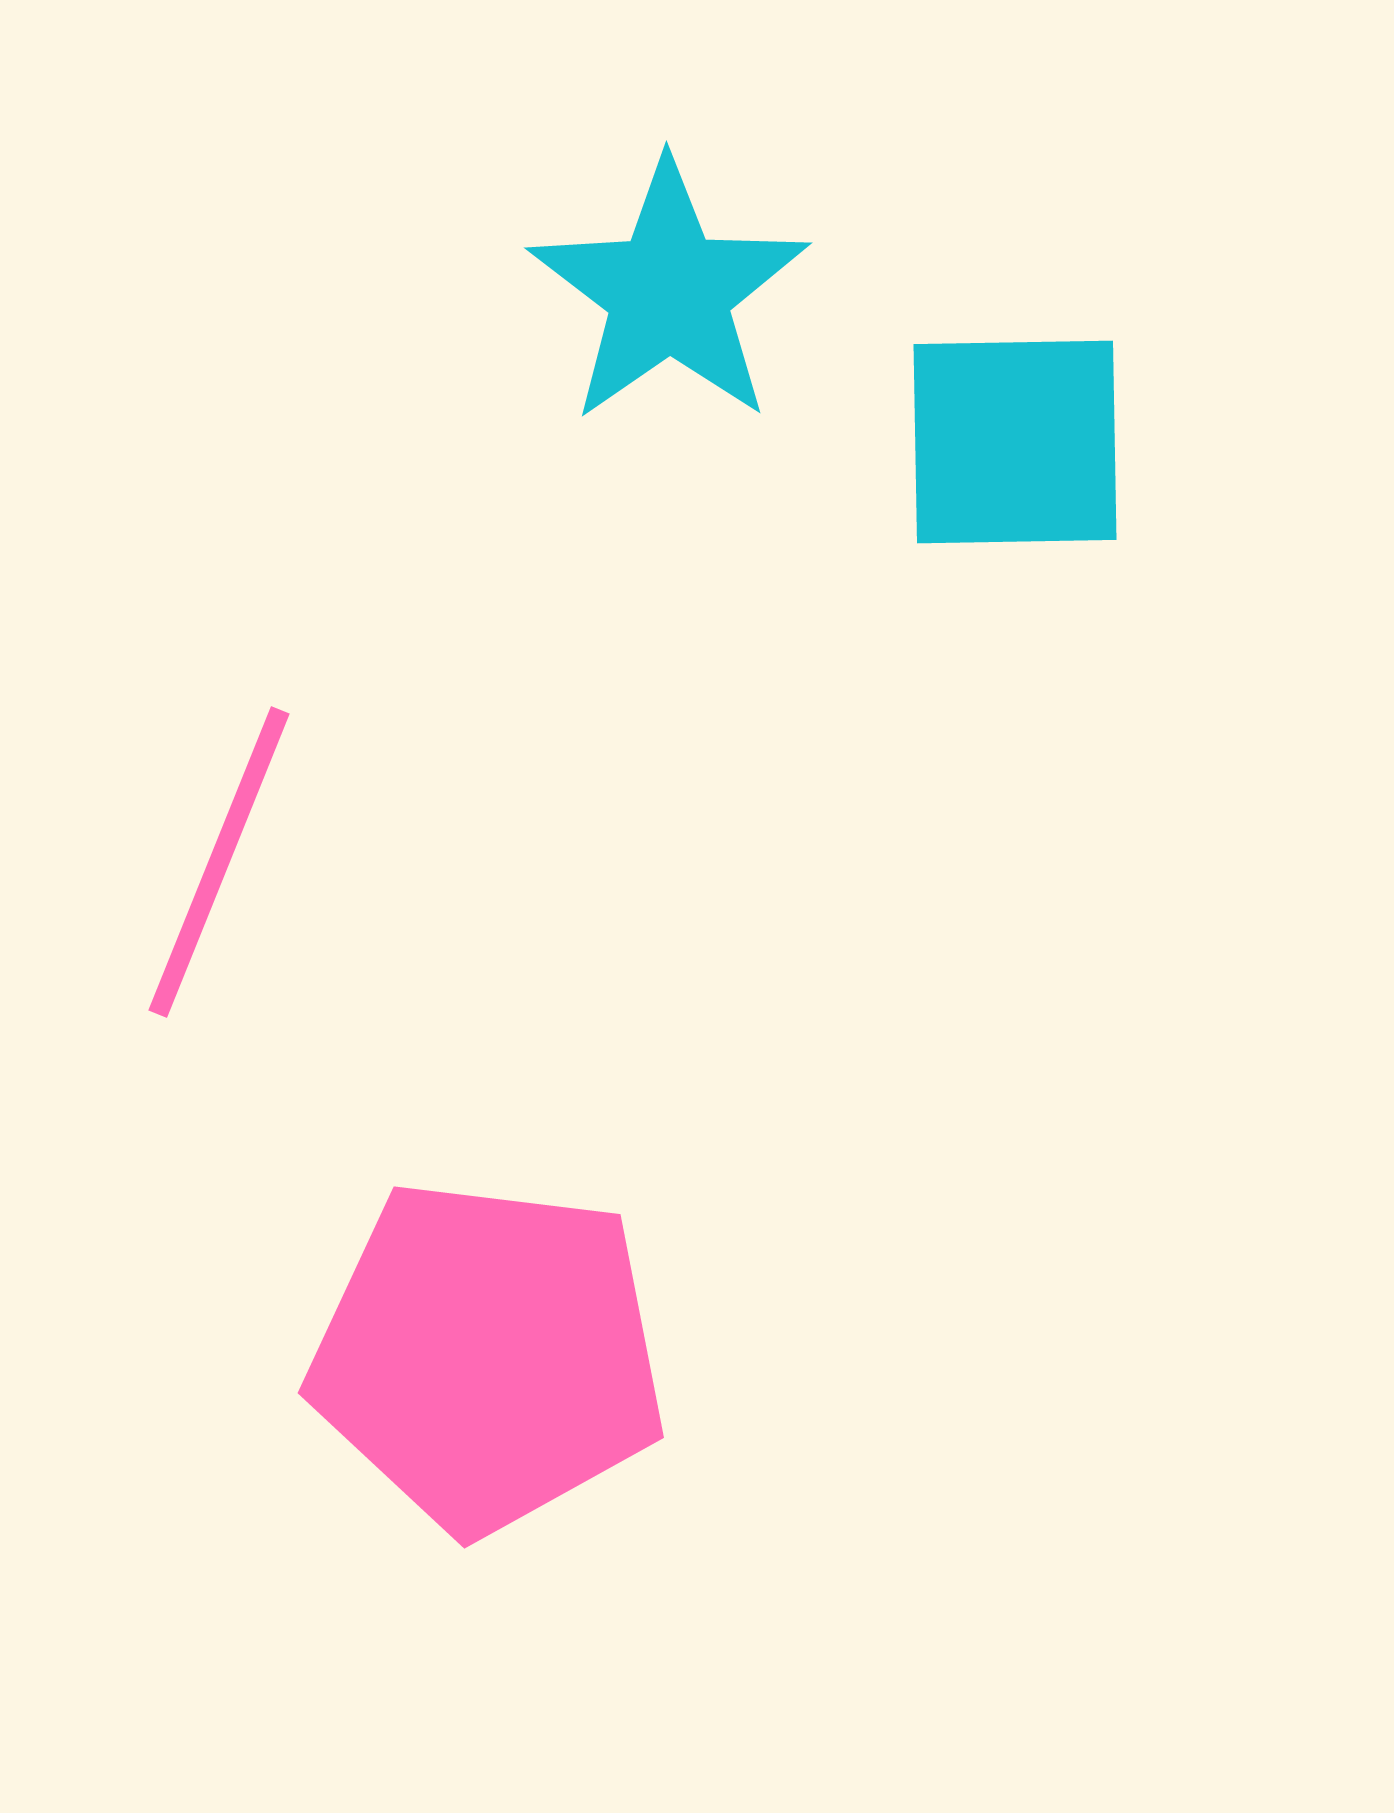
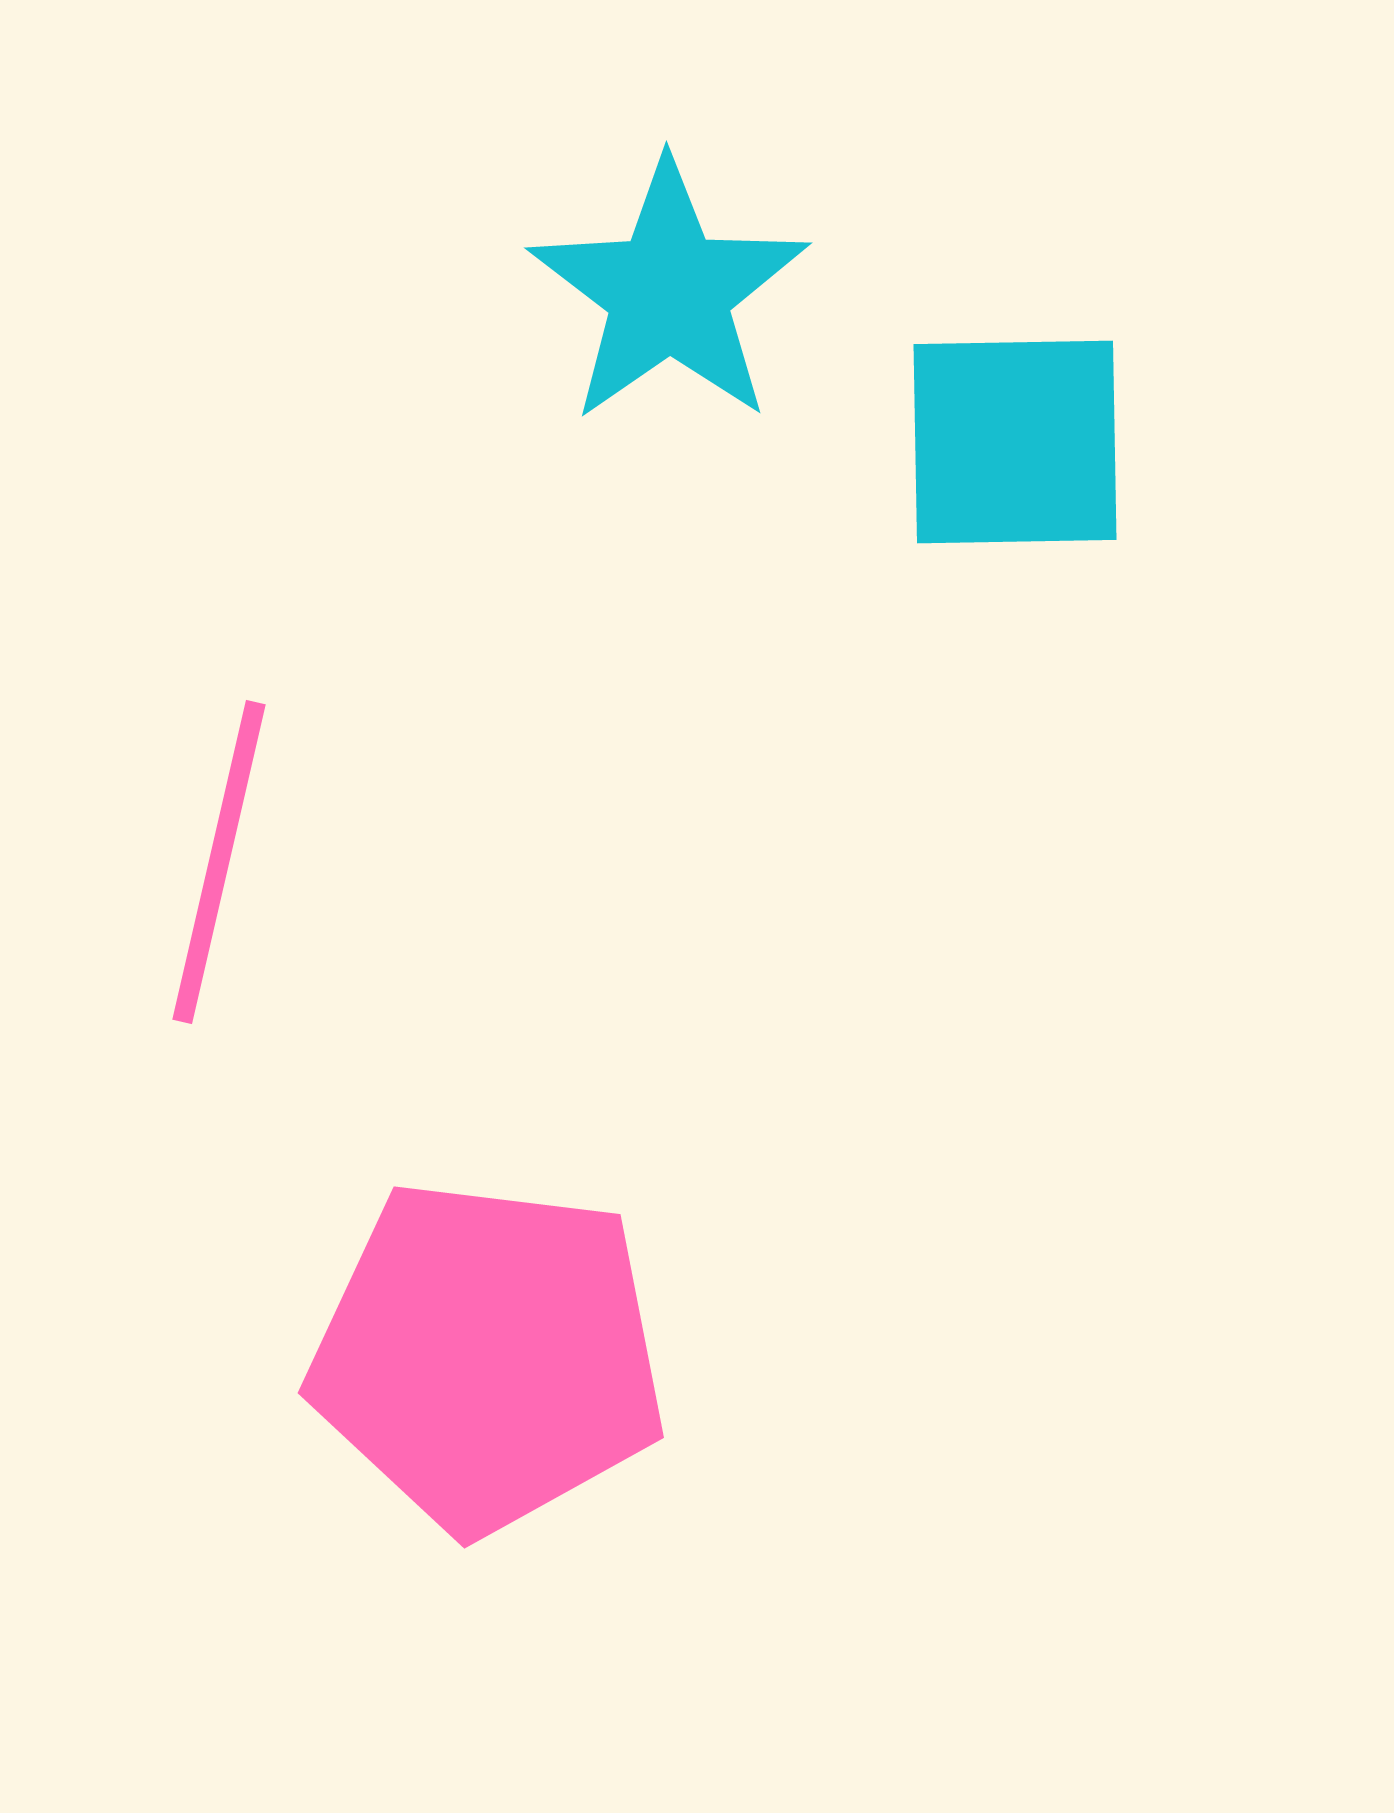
pink line: rotated 9 degrees counterclockwise
